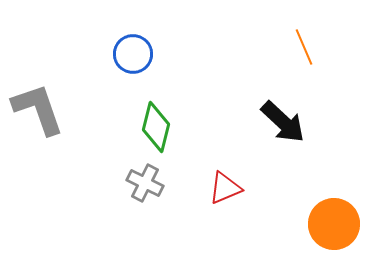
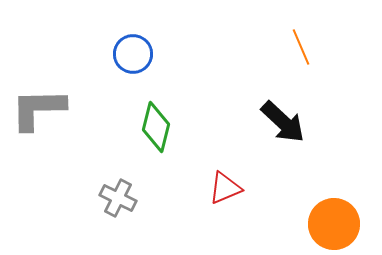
orange line: moved 3 px left
gray L-shape: rotated 72 degrees counterclockwise
gray cross: moved 27 px left, 15 px down
